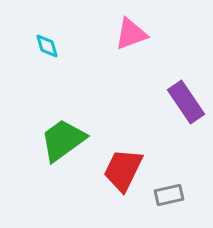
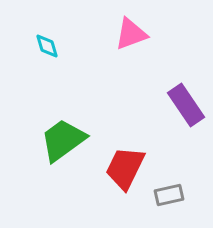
purple rectangle: moved 3 px down
red trapezoid: moved 2 px right, 2 px up
